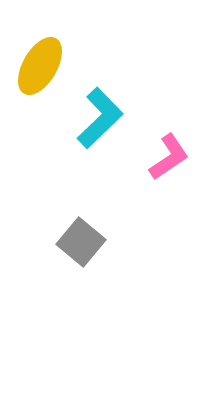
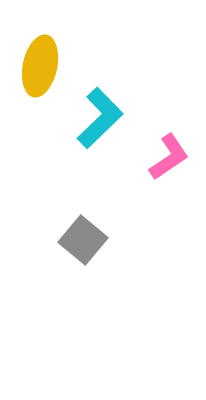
yellow ellipse: rotated 18 degrees counterclockwise
gray square: moved 2 px right, 2 px up
